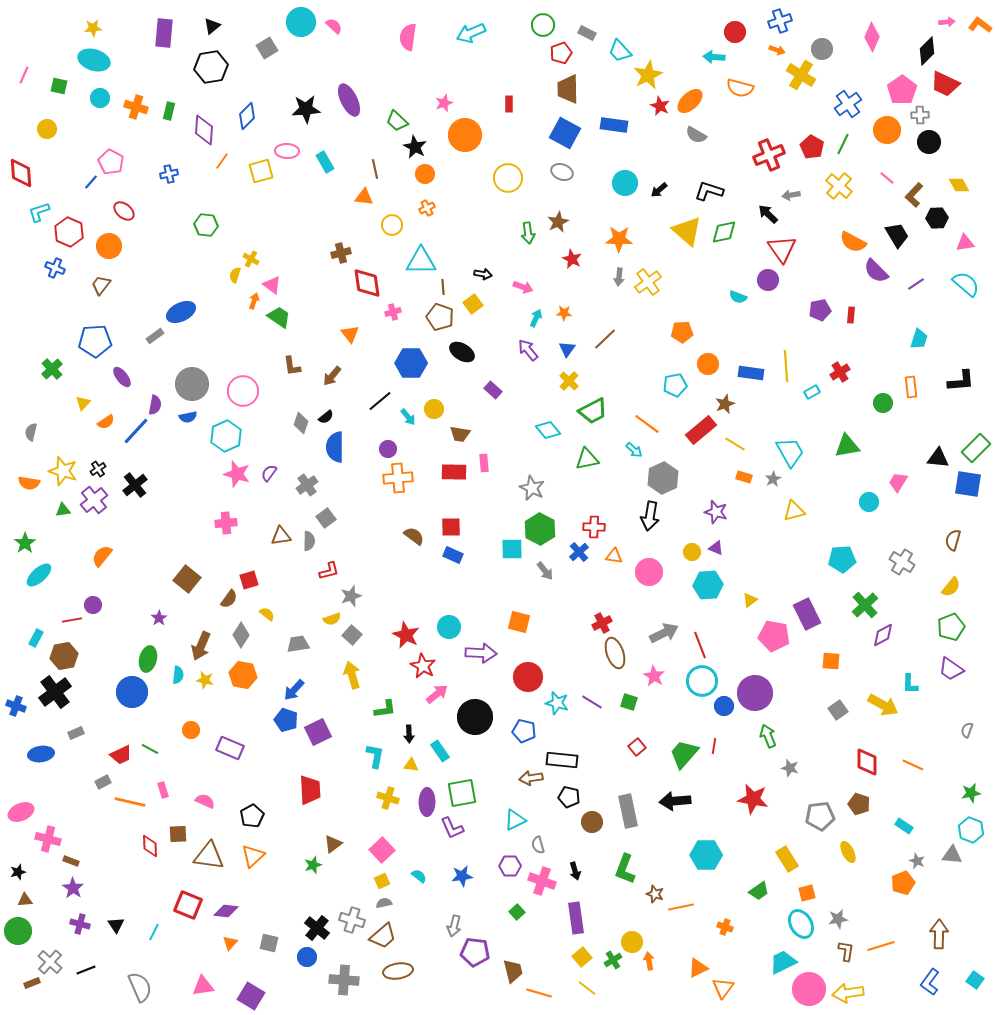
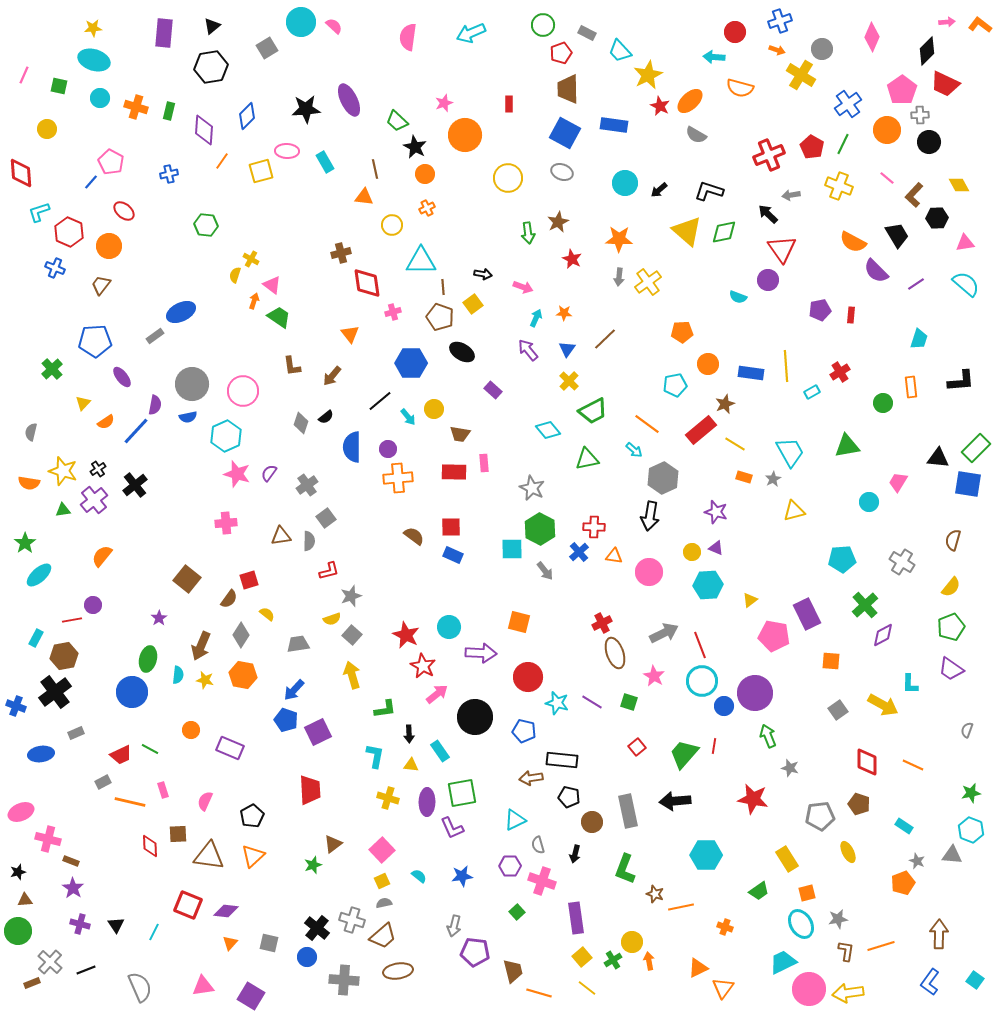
yellow cross at (839, 186): rotated 20 degrees counterclockwise
blue semicircle at (335, 447): moved 17 px right
pink semicircle at (205, 801): rotated 90 degrees counterclockwise
black arrow at (575, 871): moved 17 px up; rotated 30 degrees clockwise
